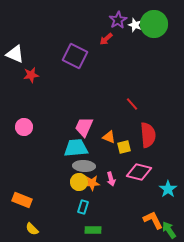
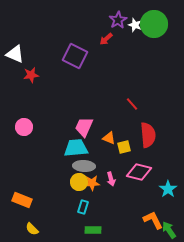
orange triangle: moved 1 px down
